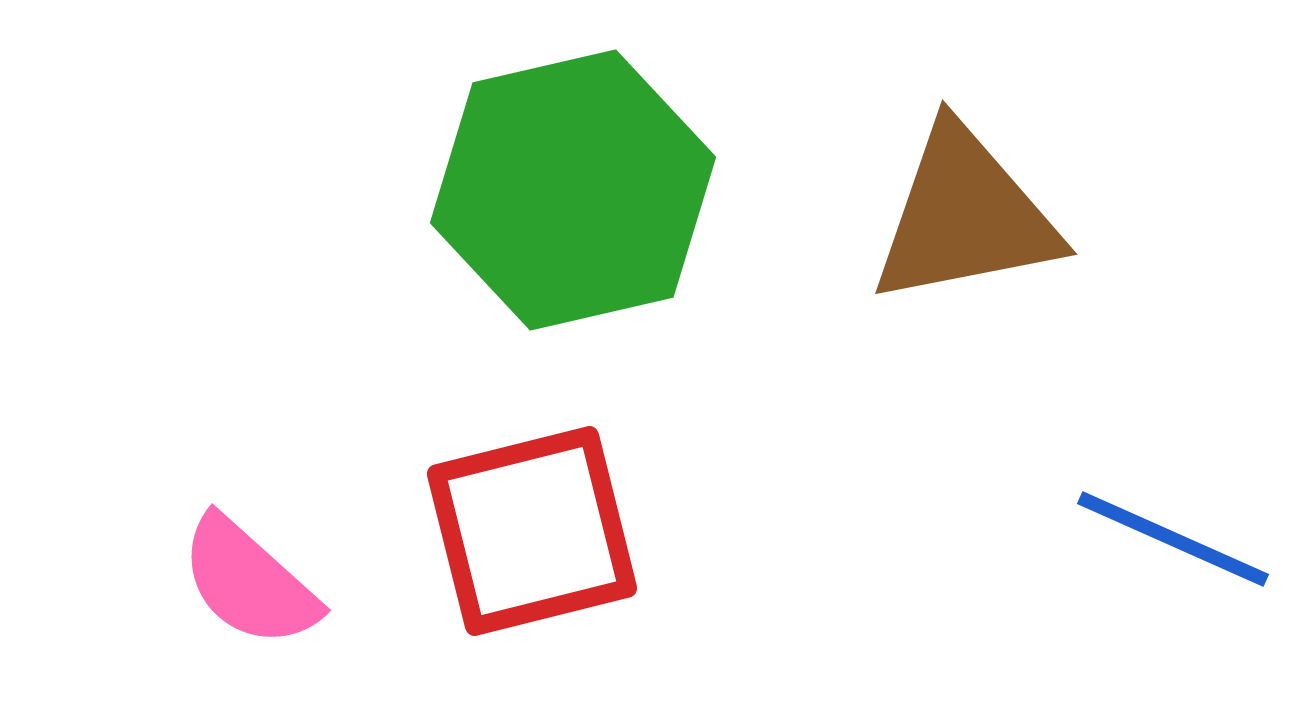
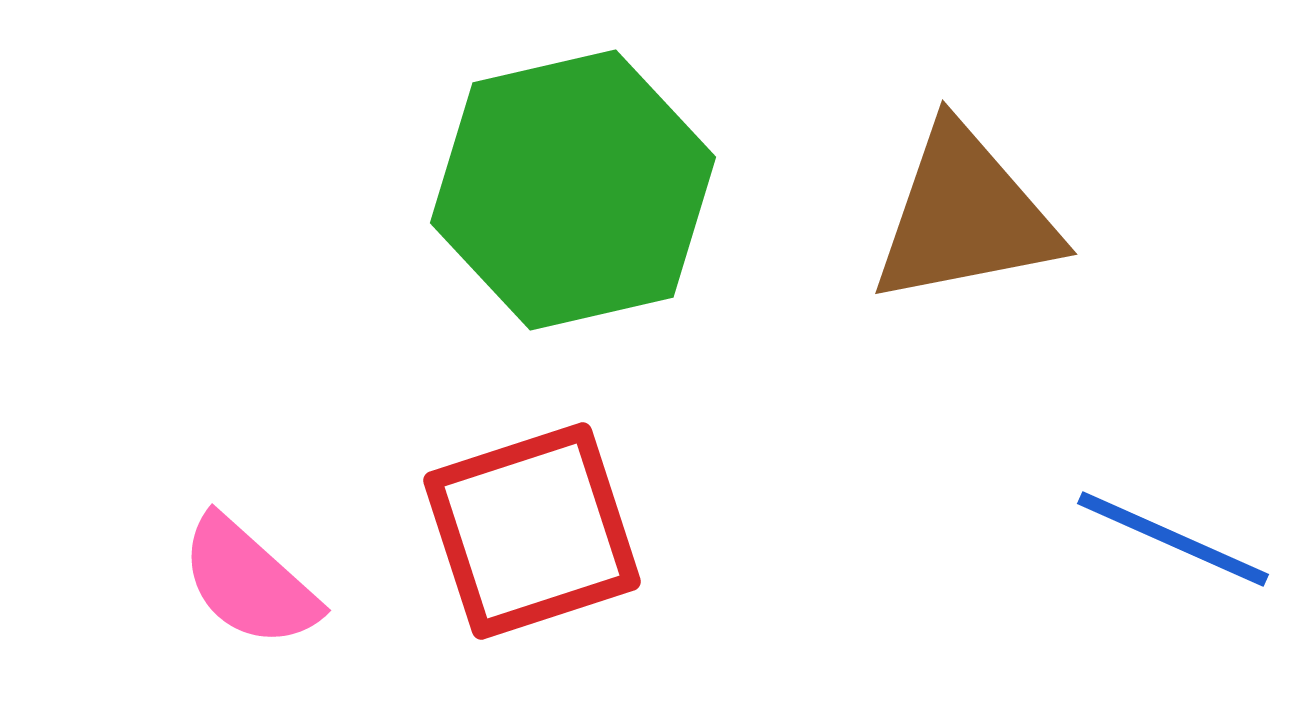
red square: rotated 4 degrees counterclockwise
